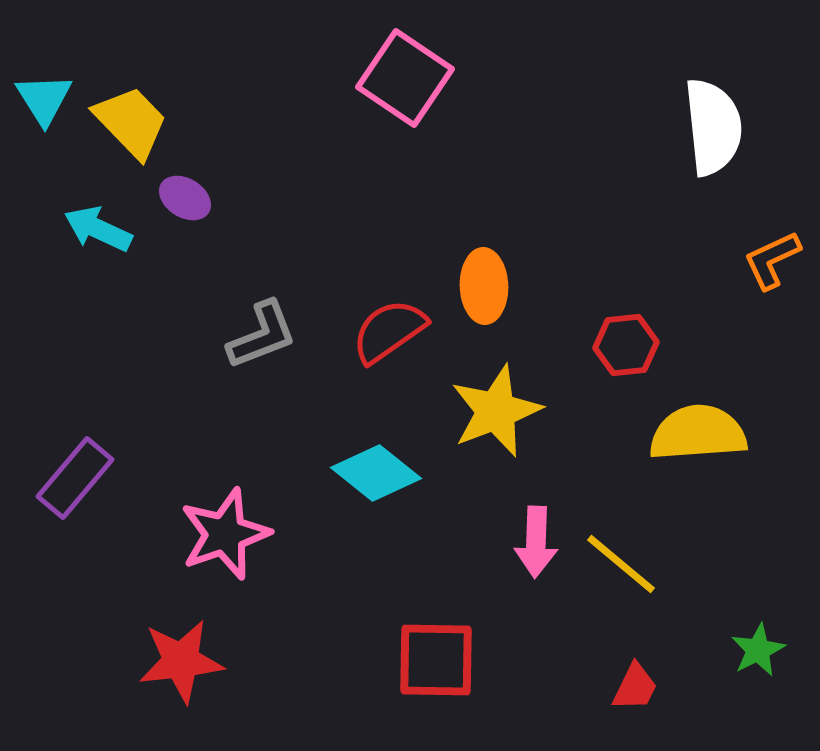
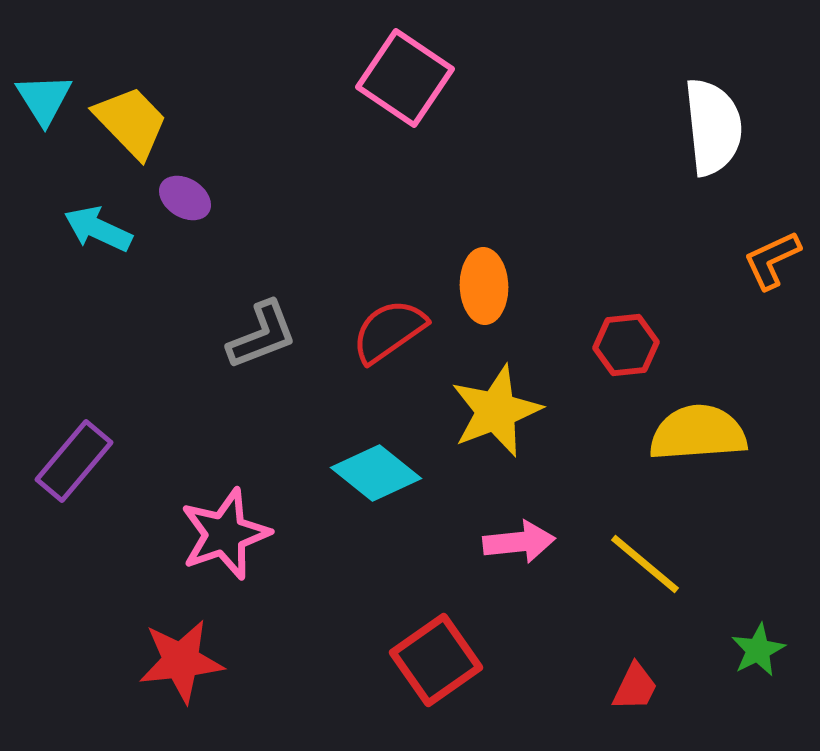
purple rectangle: moved 1 px left, 17 px up
pink arrow: moved 17 px left; rotated 98 degrees counterclockwise
yellow line: moved 24 px right
red square: rotated 36 degrees counterclockwise
